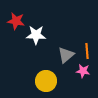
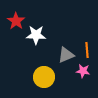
red star: rotated 24 degrees clockwise
orange line: moved 1 px up
gray triangle: rotated 18 degrees clockwise
yellow circle: moved 2 px left, 4 px up
